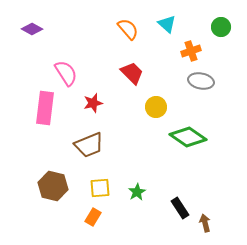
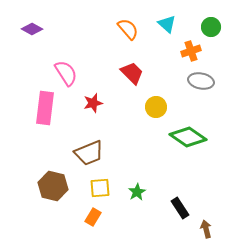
green circle: moved 10 px left
brown trapezoid: moved 8 px down
brown arrow: moved 1 px right, 6 px down
